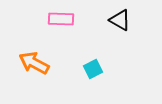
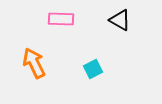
orange arrow: rotated 36 degrees clockwise
